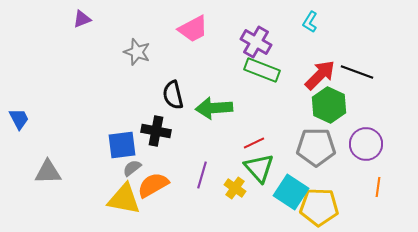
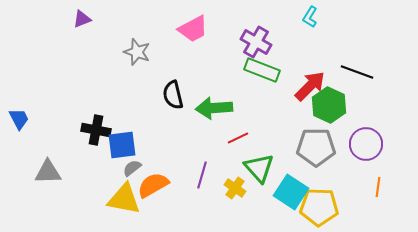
cyan L-shape: moved 5 px up
red arrow: moved 10 px left, 11 px down
black cross: moved 60 px left, 1 px up
red line: moved 16 px left, 5 px up
